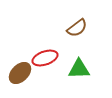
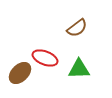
red ellipse: rotated 40 degrees clockwise
